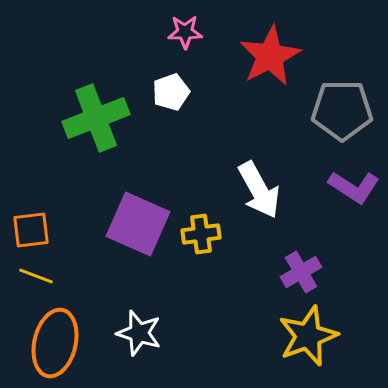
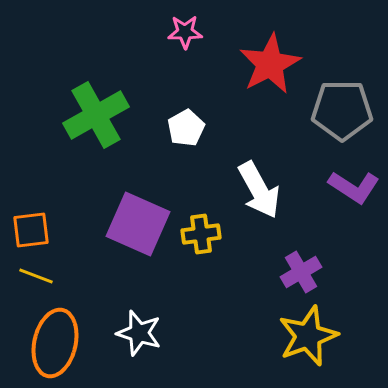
red star: moved 8 px down
white pentagon: moved 15 px right, 36 px down; rotated 9 degrees counterclockwise
green cross: moved 3 px up; rotated 8 degrees counterclockwise
